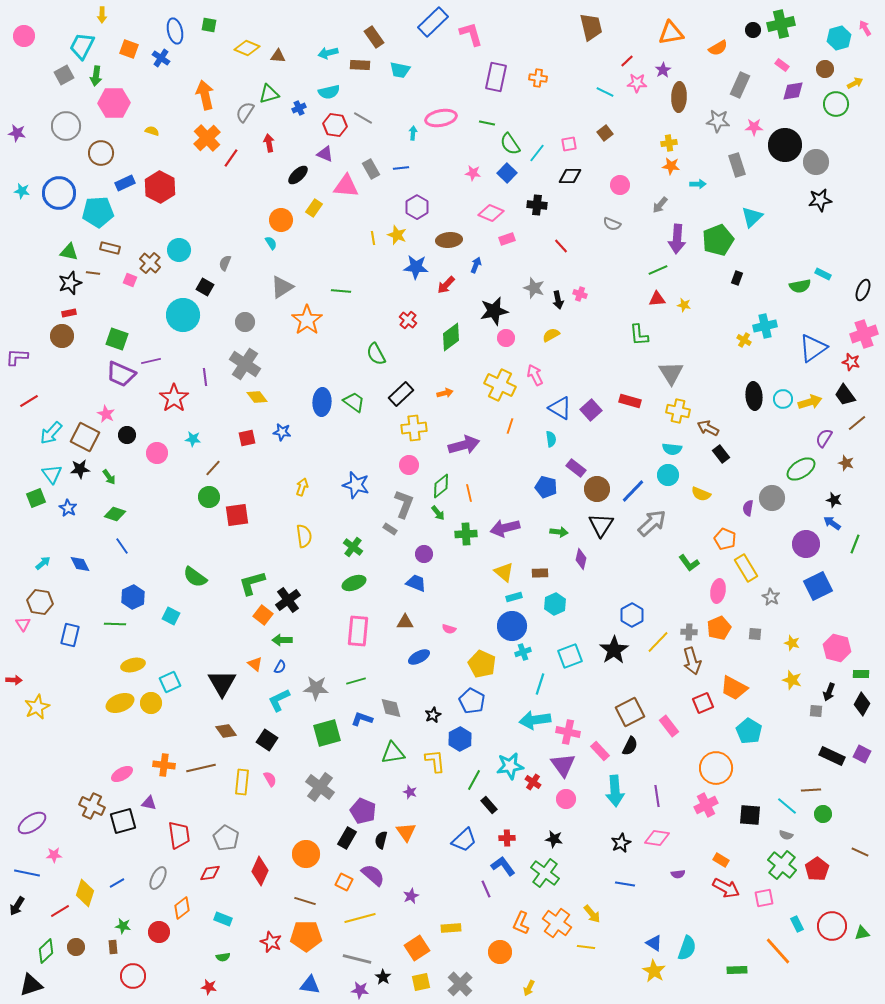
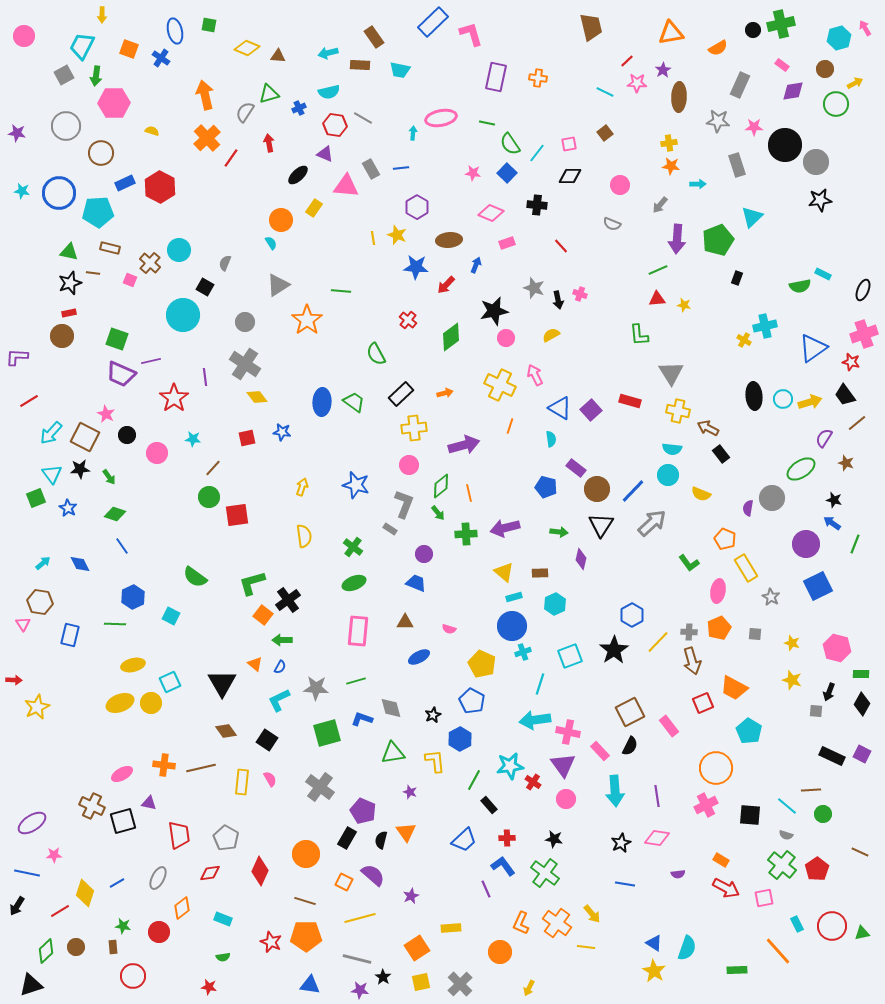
pink rectangle at (507, 239): moved 4 px down
gray triangle at (282, 287): moved 4 px left, 2 px up
